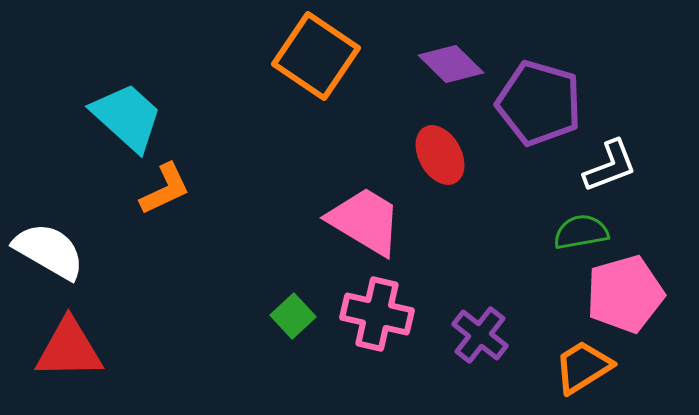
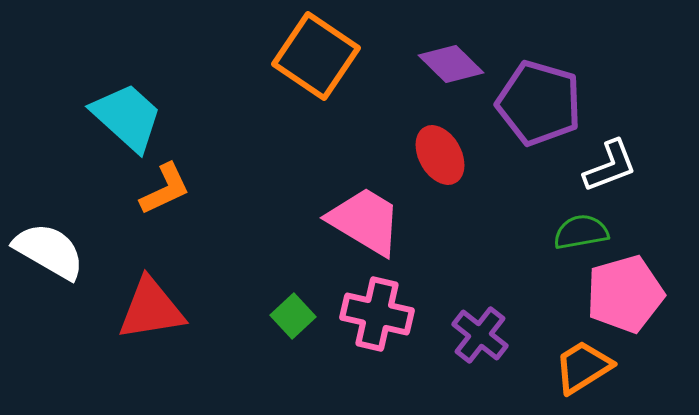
red triangle: moved 82 px right, 40 px up; rotated 8 degrees counterclockwise
